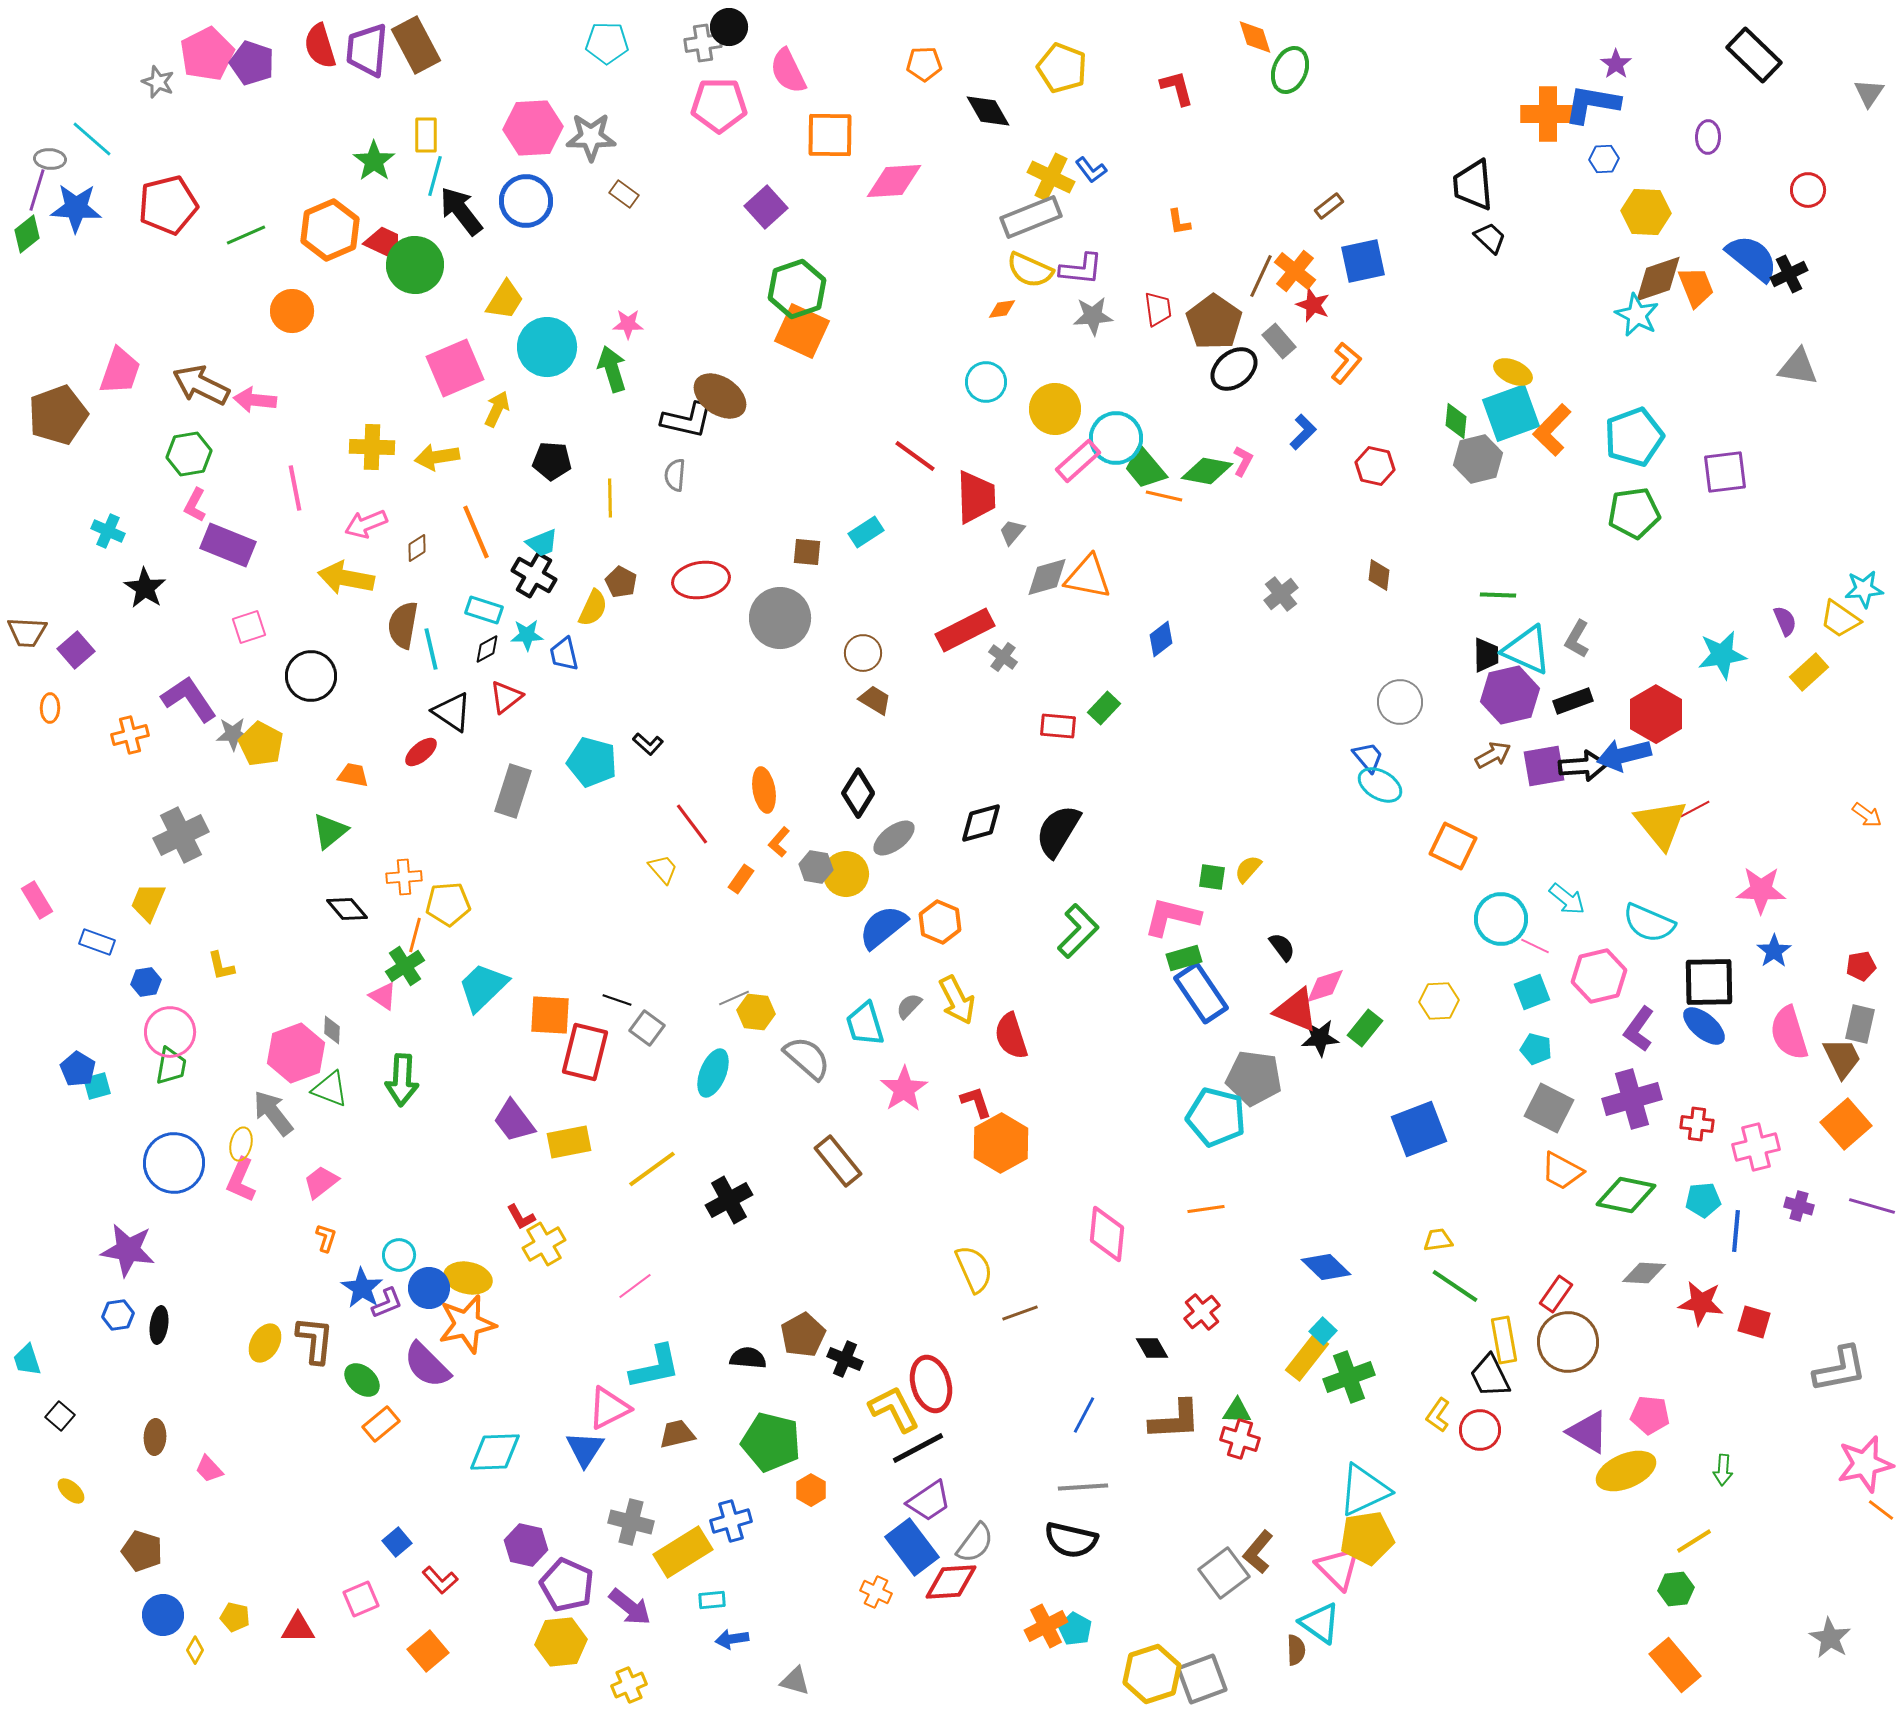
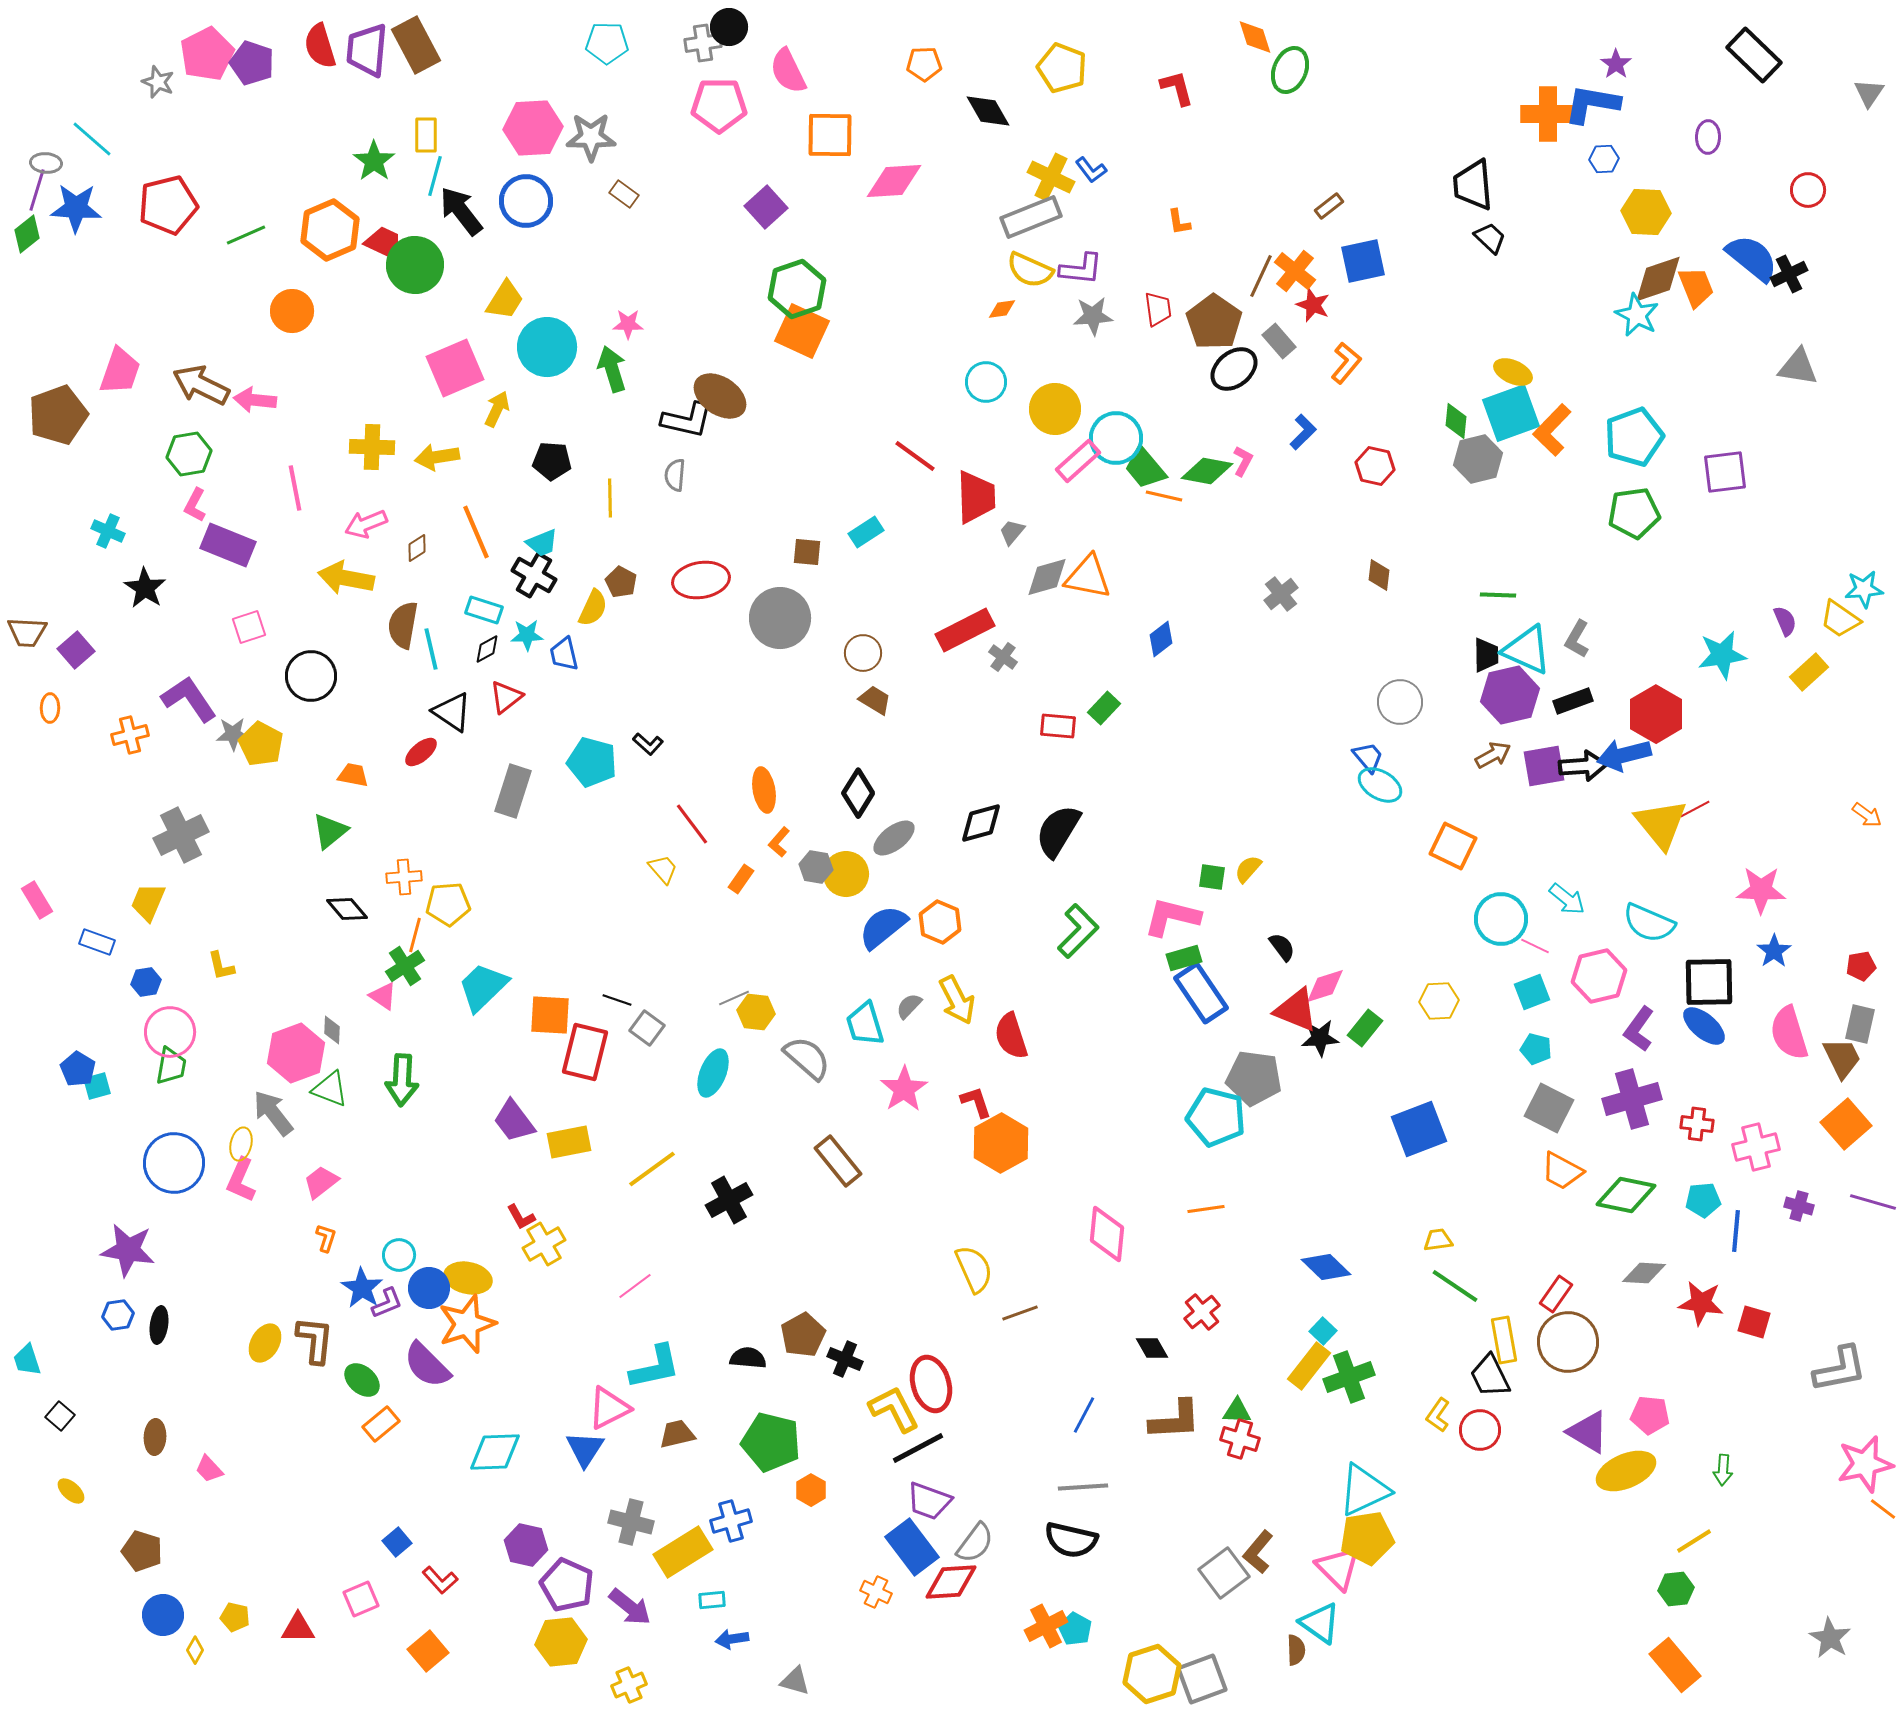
gray ellipse at (50, 159): moved 4 px left, 4 px down
purple line at (1872, 1206): moved 1 px right, 4 px up
orange star at (467, 1324): rotated 6 degrees counterclockwise
yellow rectangle at (1307, 1357): moved 2 px right, 9 px down
purple trapezoid at (929, 1501): rotated 54 degrees clockwise
orange line at (1881, 1510): moved 2 px right, 1 px up
